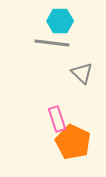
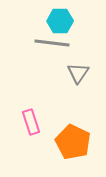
gray triangle: moved 4 px left; rotated 20 degrees clockwise
pink rectangle: moved 26 px left, 3 px down
